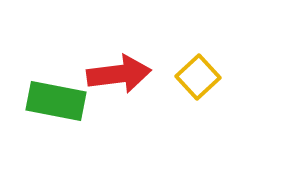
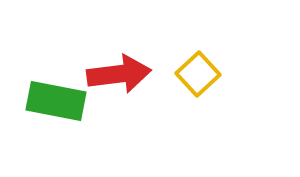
yellow square: moved 3 px up
